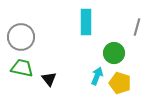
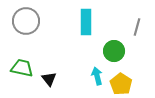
gray circle: moved 5 px right, 16 px up
green circle: moved 2 px up
cyan arrow: rotated 36 degrees counterclockwise
yellow pentagon: moved 1 px right, 1 px down; rotated 15 degrees clockwise
